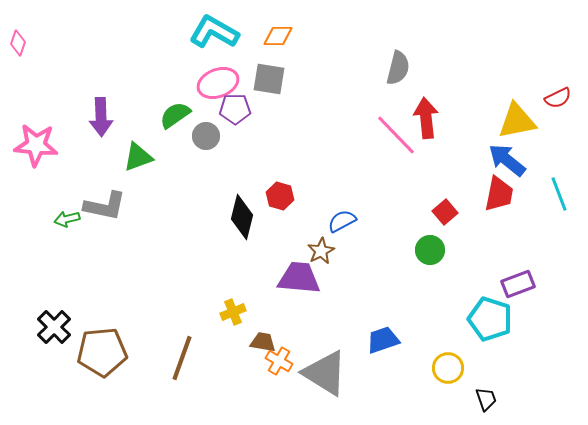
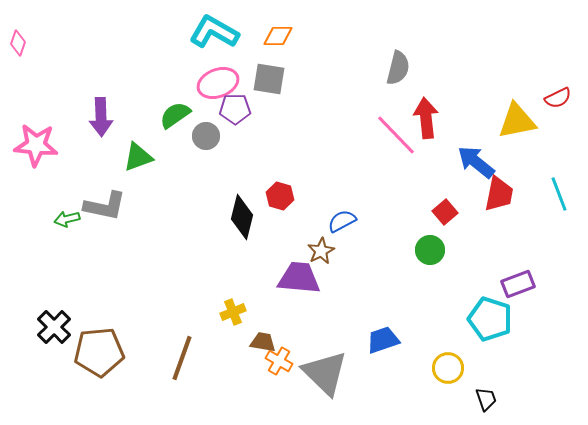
blue arrow: moved 31 px left, 2 px down
brown pentagon: moved 3 px left
gray triangle: rotated 12 degrees clockwise
